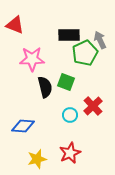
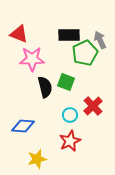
red triangle: moved 4 px right, 9 px down
red star: moved 12 px up
